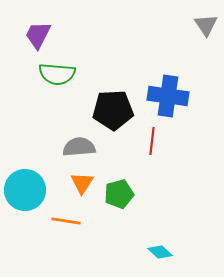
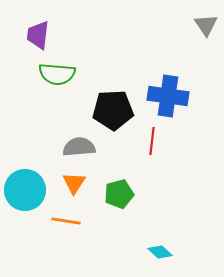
purple trapezoid: rotated 20 degrees counterclockwise
orange triangle: moved 8 px left
